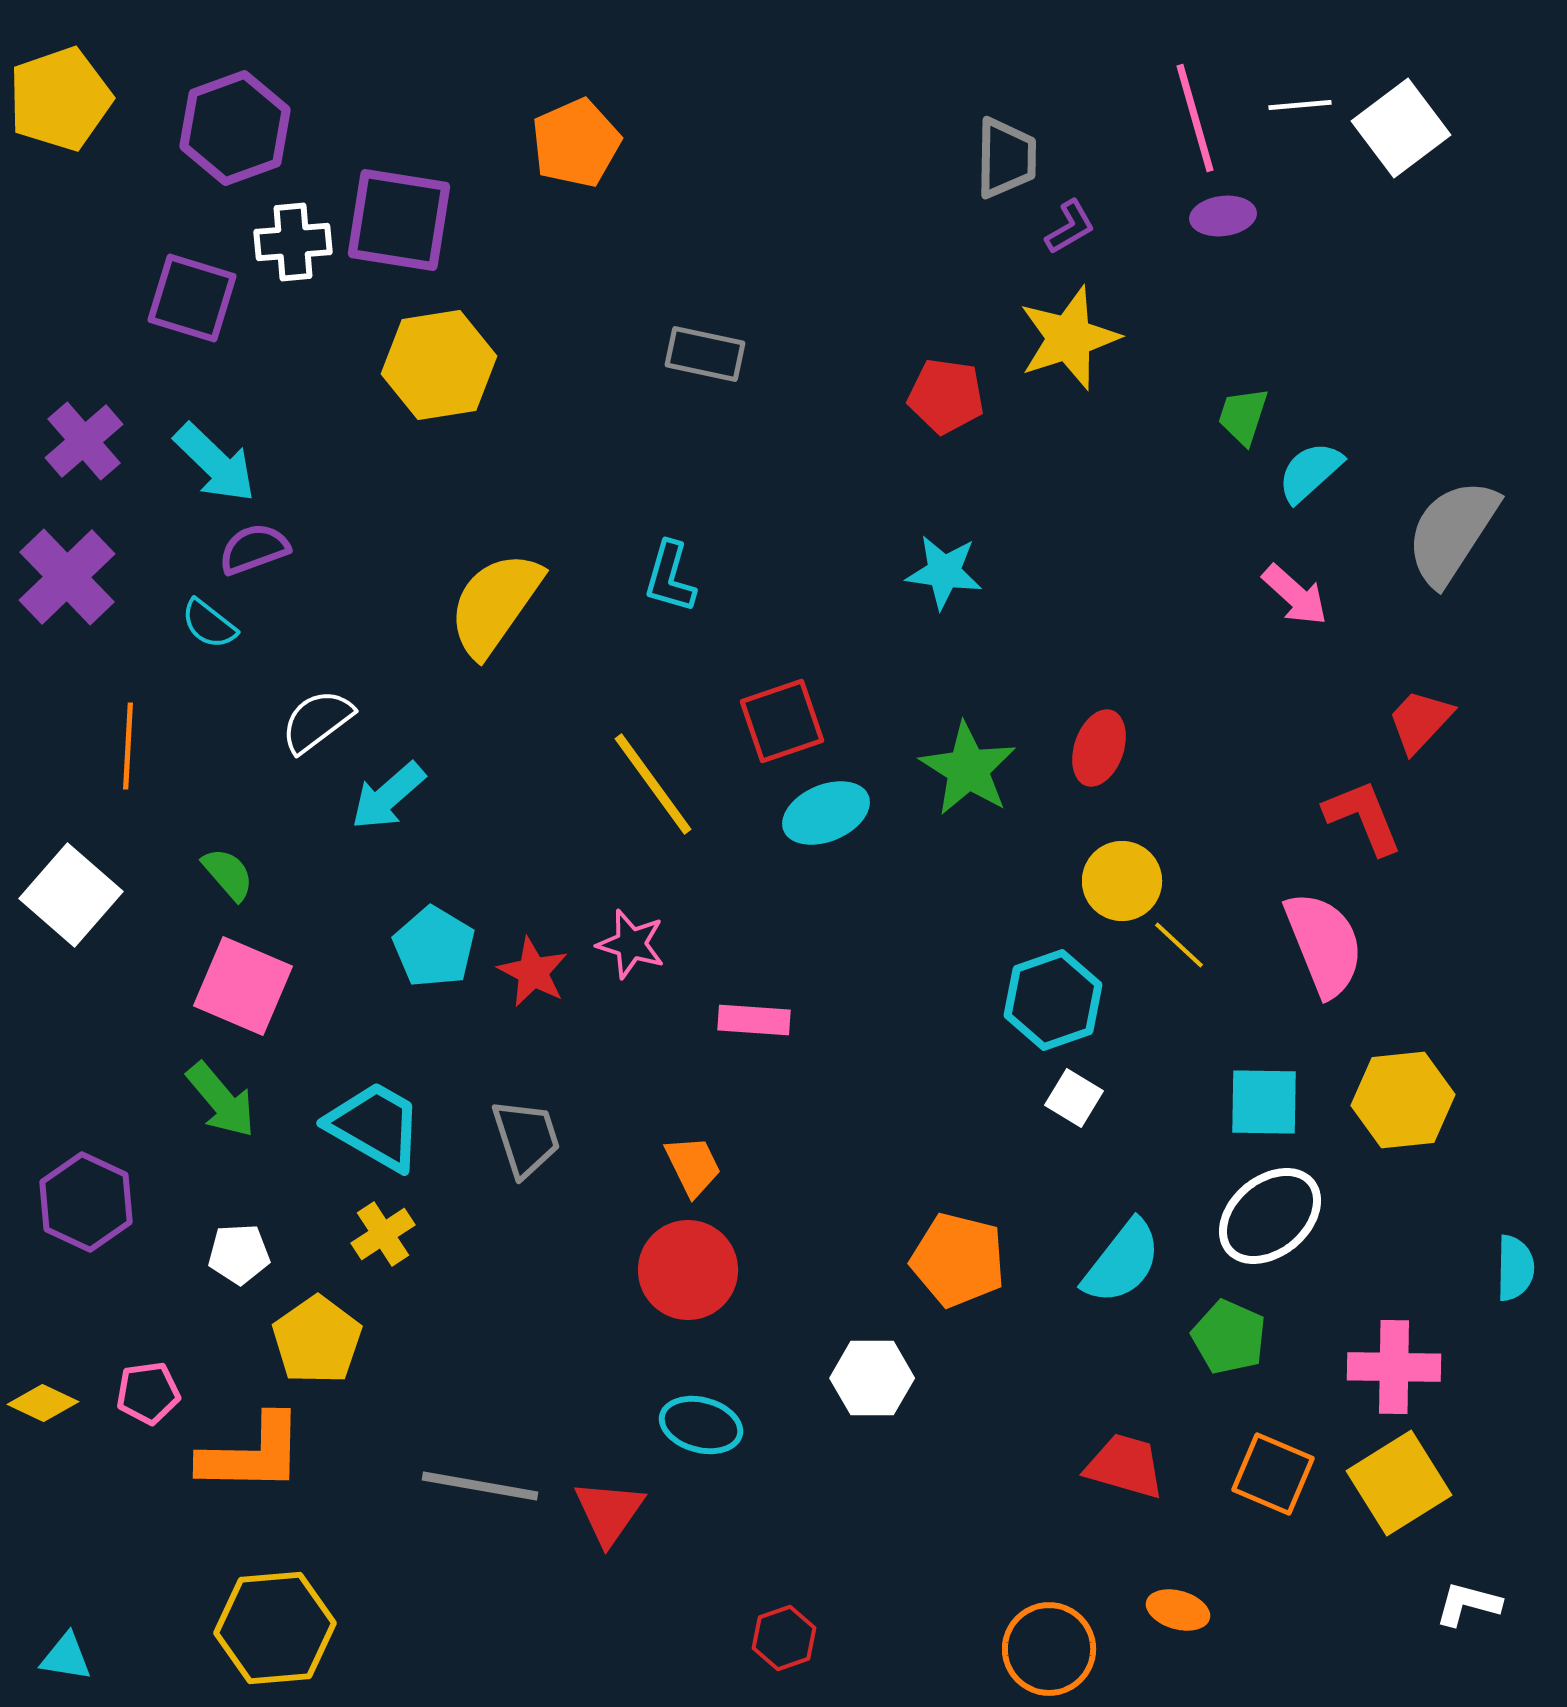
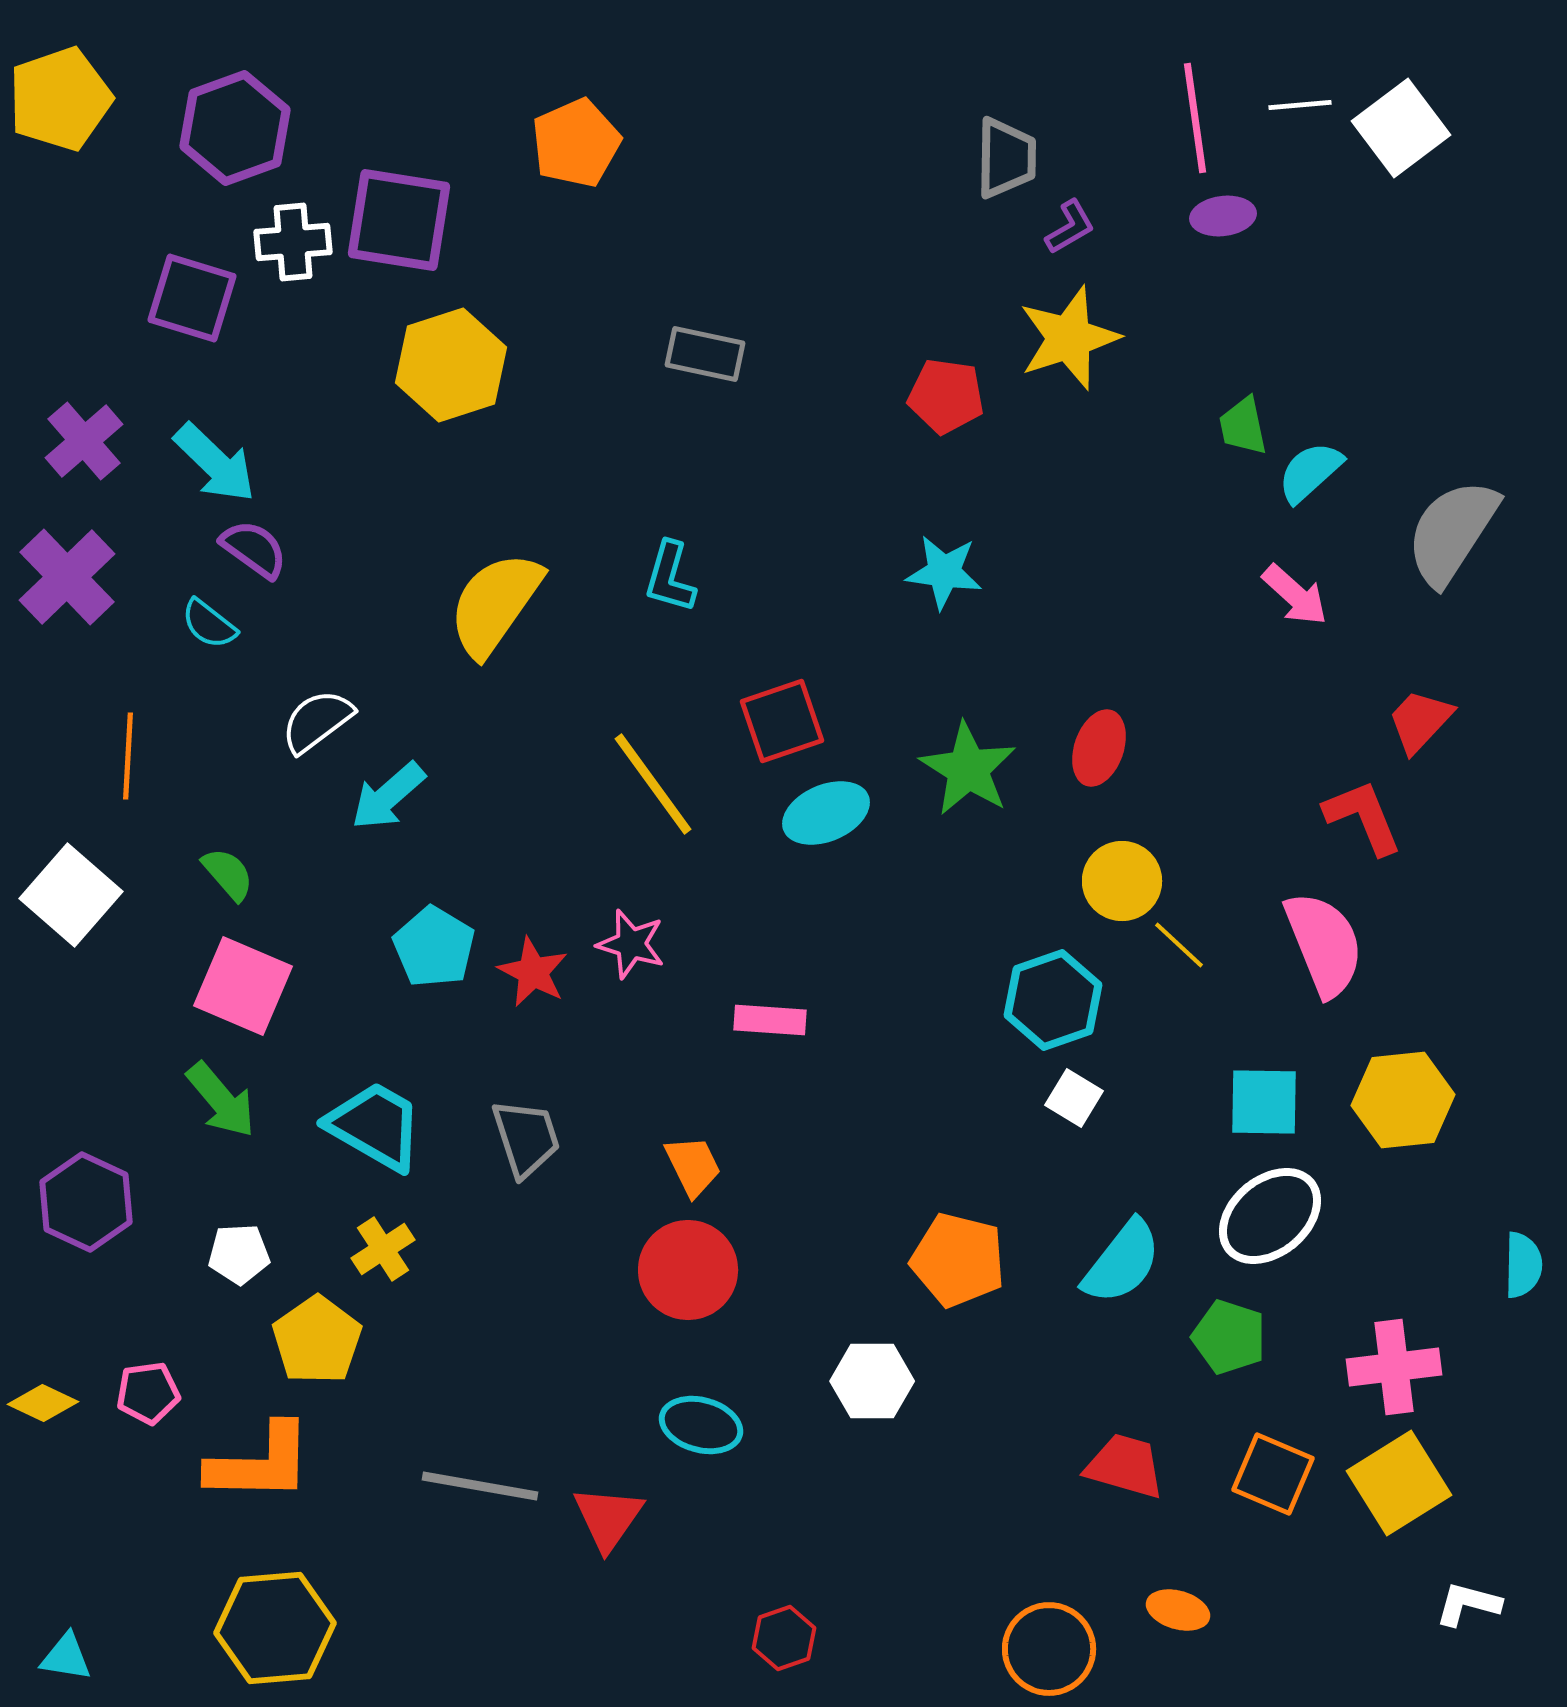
pink line at (1195, 118): rotated 8 degrees clockwise
yellow hexagon at (439, 365): moved 12 px right; rotated 9 degrees counterclockwise
green trapezoid at (1243, 416): moved 10 px down; rotated 30 degrees counterclockwise
purple semicircle at (254, 549): rotated 56 degrees clockwise
orange line at (128, 746): moved 10 px down
pink rectangle at (754, 1020): moved 16 px right
yellow cross at (383, 1234): moved 15 px down
cyan semicircle at (1515, 1268): moved 8 px right, 3 px up
green pentagon at (1229, 1337): rotated 6 degrees counterclockwise
pink cross at (1394, 1367): rotated 8 degrees counterclockwise
white hexagon at (872, 1378): moved 3 px down
orange L-shape at (252, 1454): moved 8 px right, 9 px down
red triangle at (609, 1512): moved 1 px left, 6 px down
